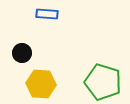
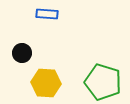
yellow hexagon: moved 5 px right, 1 px up
